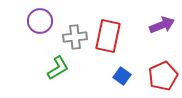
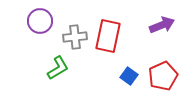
blue square: moved 7 px right
